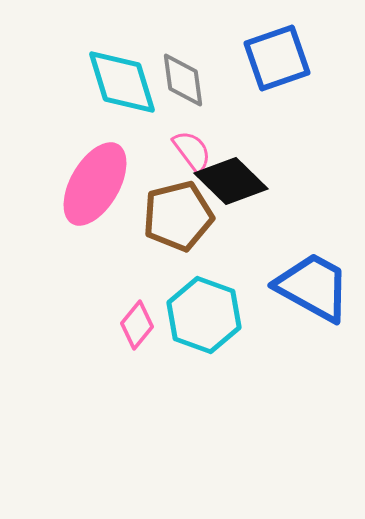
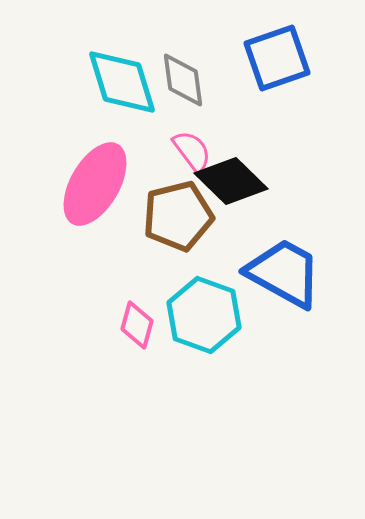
blue trapezoid: moved 29 px left, 14 px up
pink diamond: rotated 24 degrees counterclockwise
